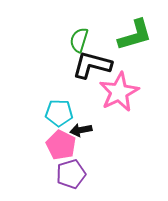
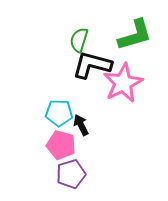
pink star: moved 4 px right, 9 px up
black arrow: moved 5 px up; rotated 75 degrees clockwise
pink pentagon: rotated 12 degrees counterclockwise
